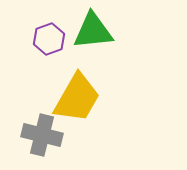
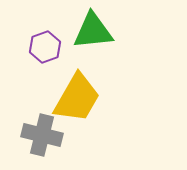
purple hexagon: moved 4 px left, 8 px down
